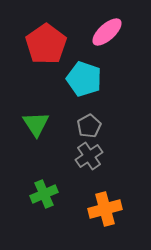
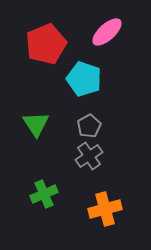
red pentagon: rotated 12 degrees clockwise
